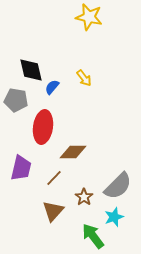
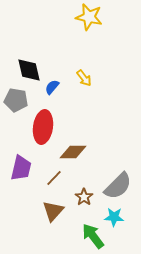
black diamond: moved 2 px left
cyan star: rotated 24 degrees clockwise
